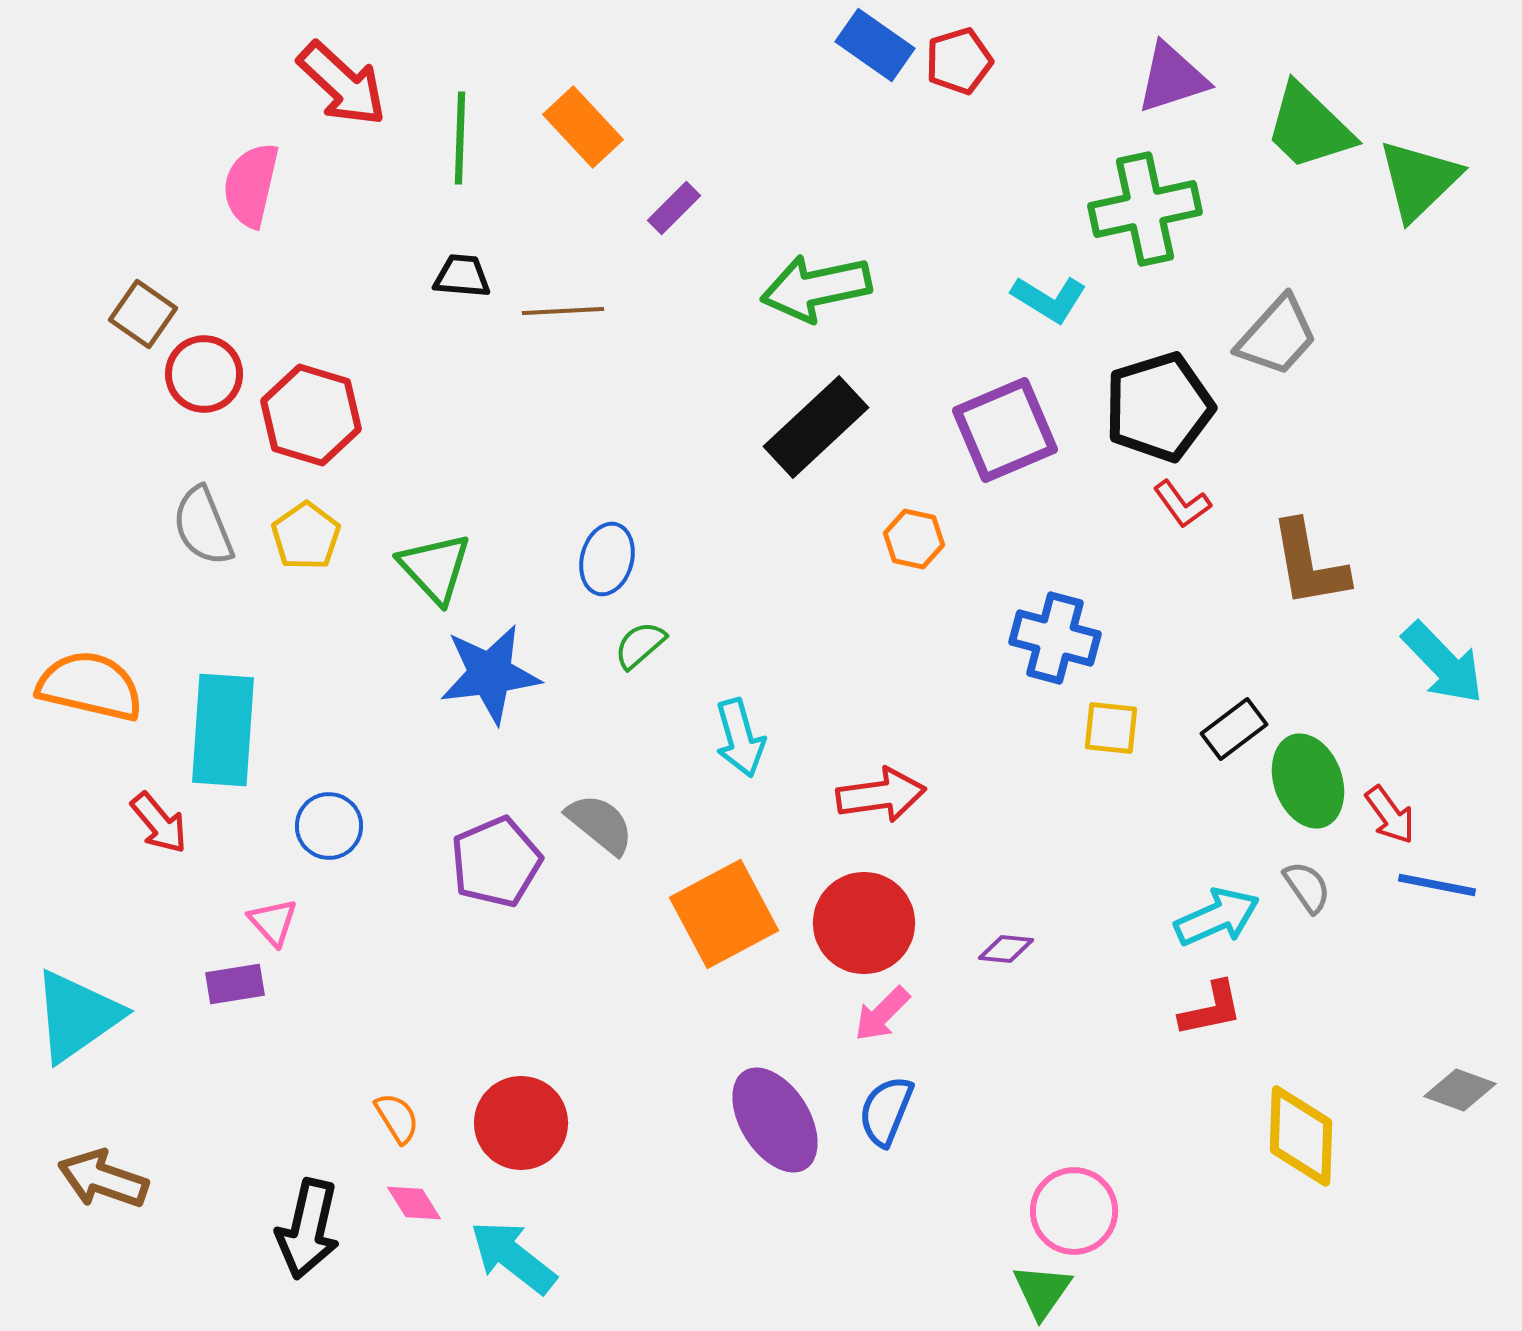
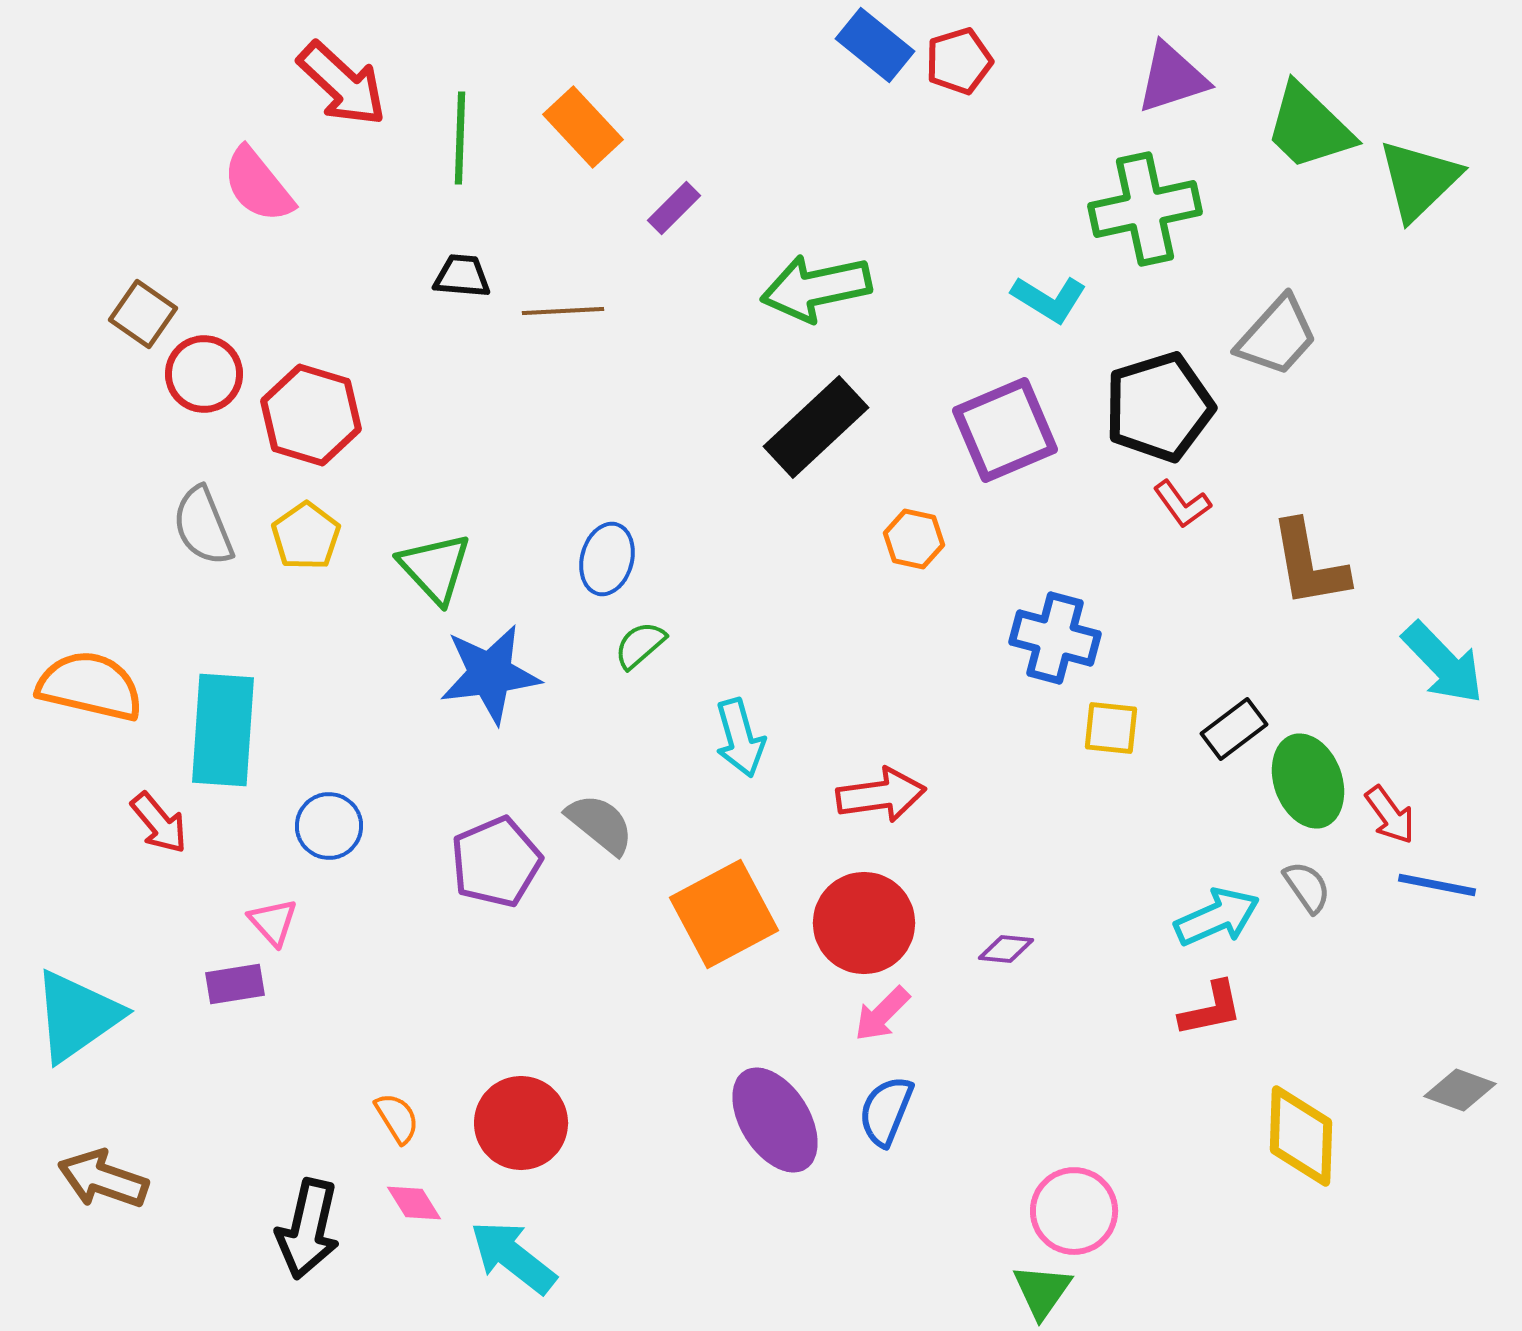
blue rectangle at (875, 45): rotated 4 degrees clockwise
pink semicircle at (251, 185): moved 7 px right; rotated 52 degrees counterclockwise
